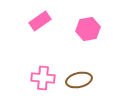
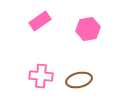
pink cross: moved 2 px left, 2 px up
